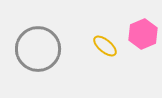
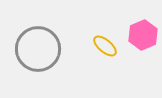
pink hexagon: moved 1 px down
